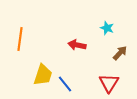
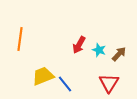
cyan star: moved 8 px left, 22 px down
red arrow: moved 2 px right; rotated 72 degrees counterclockwise
brown arrow: moved 1 px left, 1 px down
yellow trapezoid: moved 1 px down; rotated 130 degrees counterclockwise
